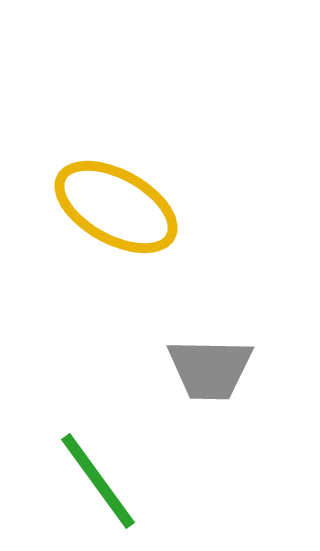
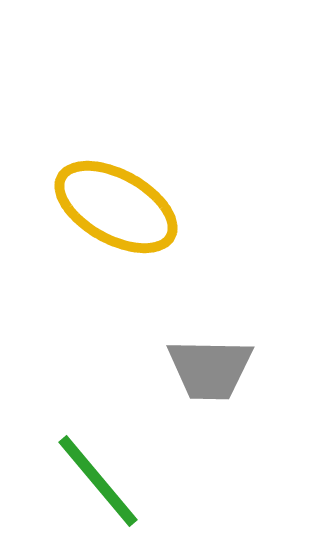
green line: rotated 4 degrees counterclockwise
